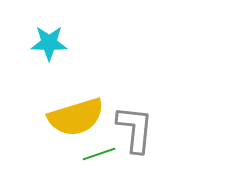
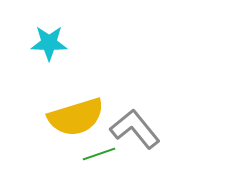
gray L-shape: rotated 45 degrees counterclockwise
